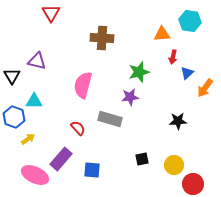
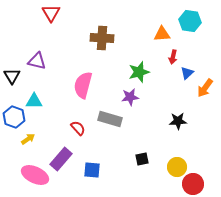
yellow circle: moved 3 px right, 2 px down
